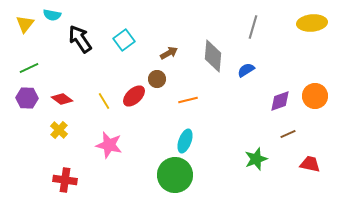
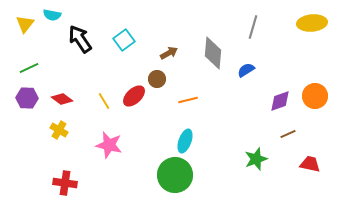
gray diamond: moved 3 px up
yellow cross: rotated 12 degrees counterclockwise
red cross: moved 3 px down
